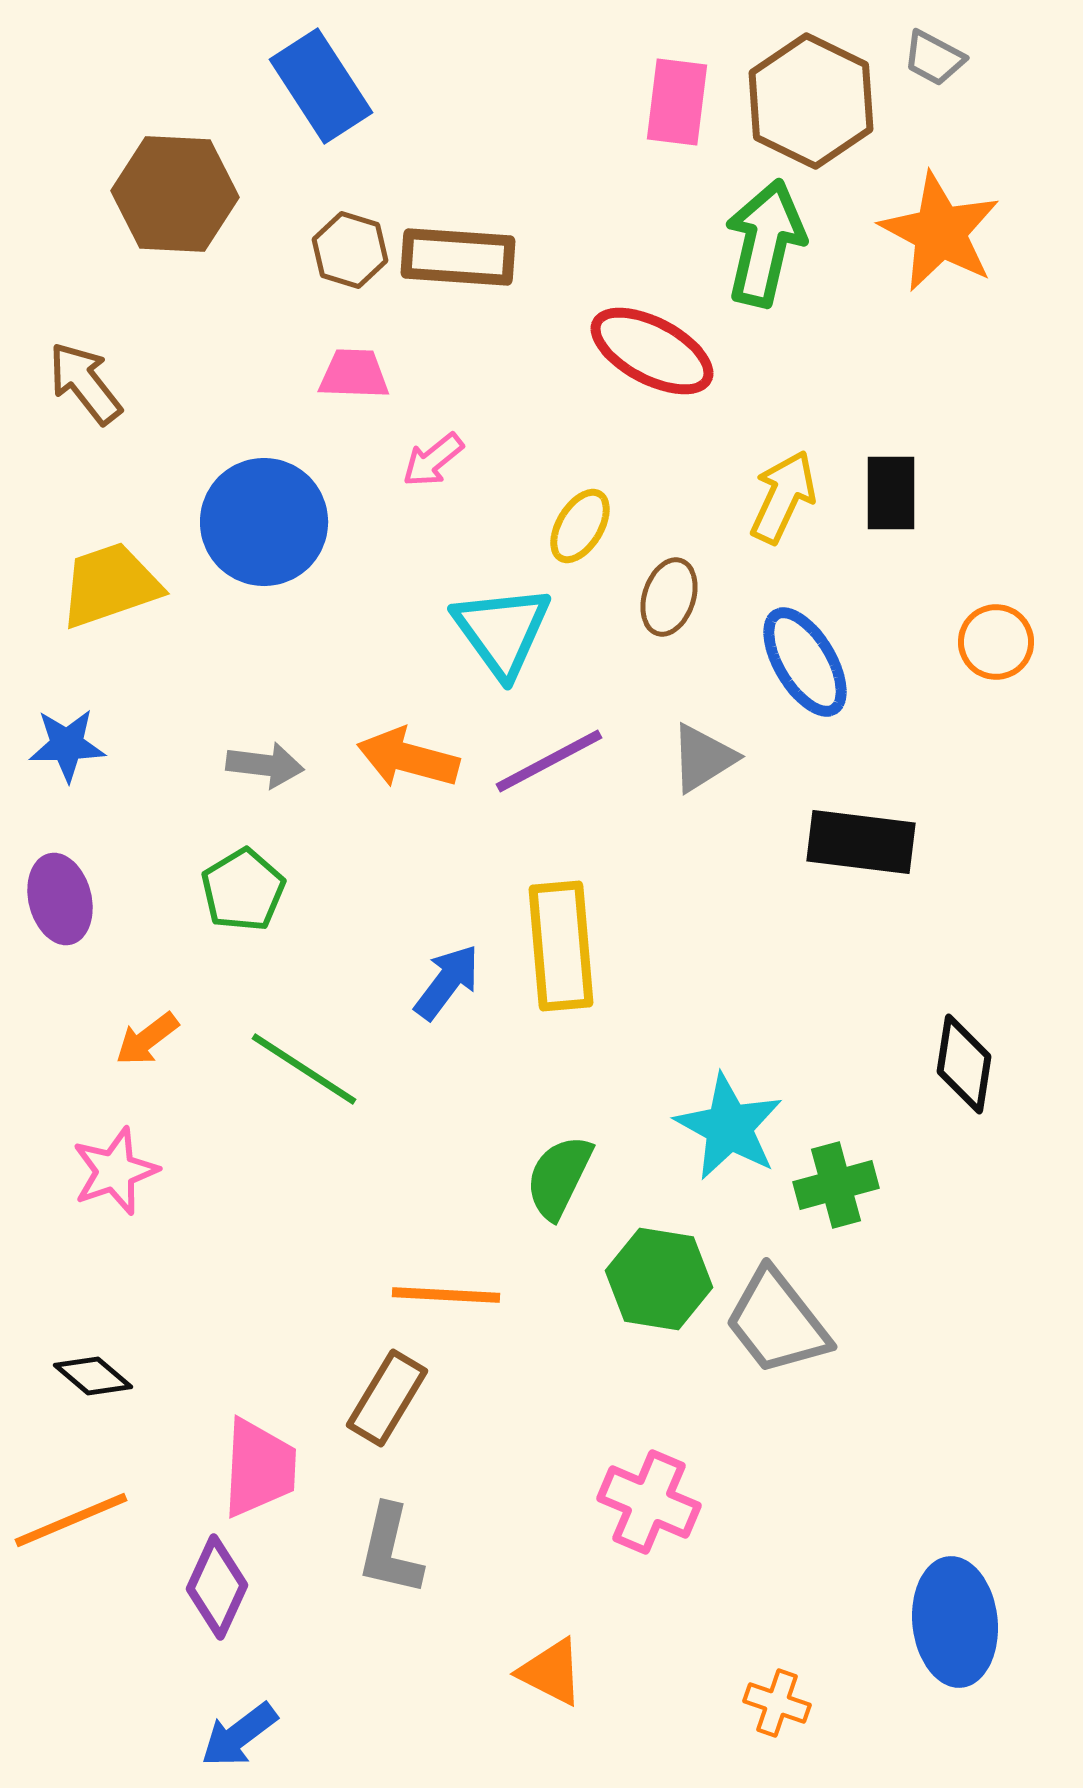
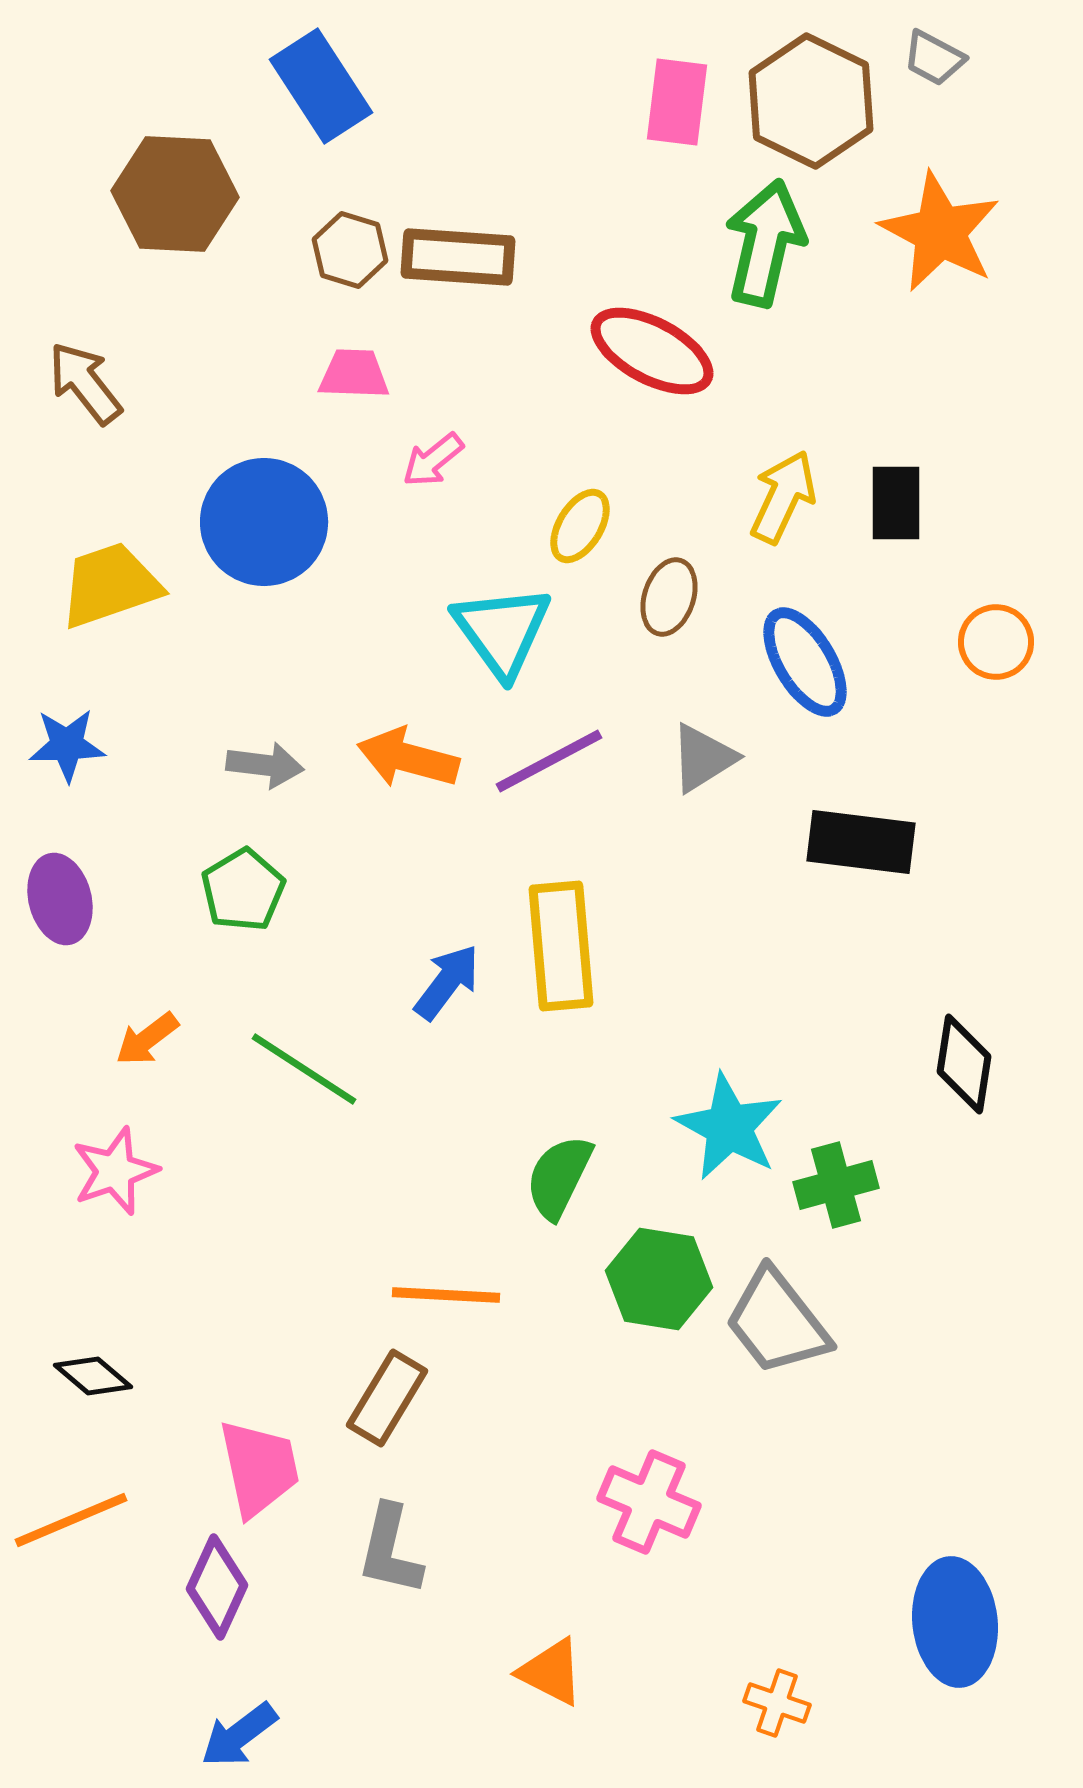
black rectangle at (891, 493): moved 5 px right, 10 px down
pink trapezoid at (259, 1468): rotated 15 degrees counterclockwise
